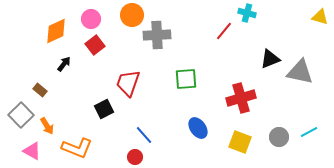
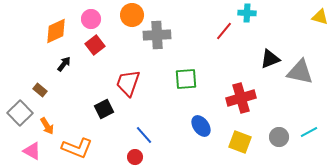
cyan cross: rotated 12 degrees counterclockwise
gray square: moved 1 px left, 2 px up
blue ellipse: moved 3 px right, 2 px up
